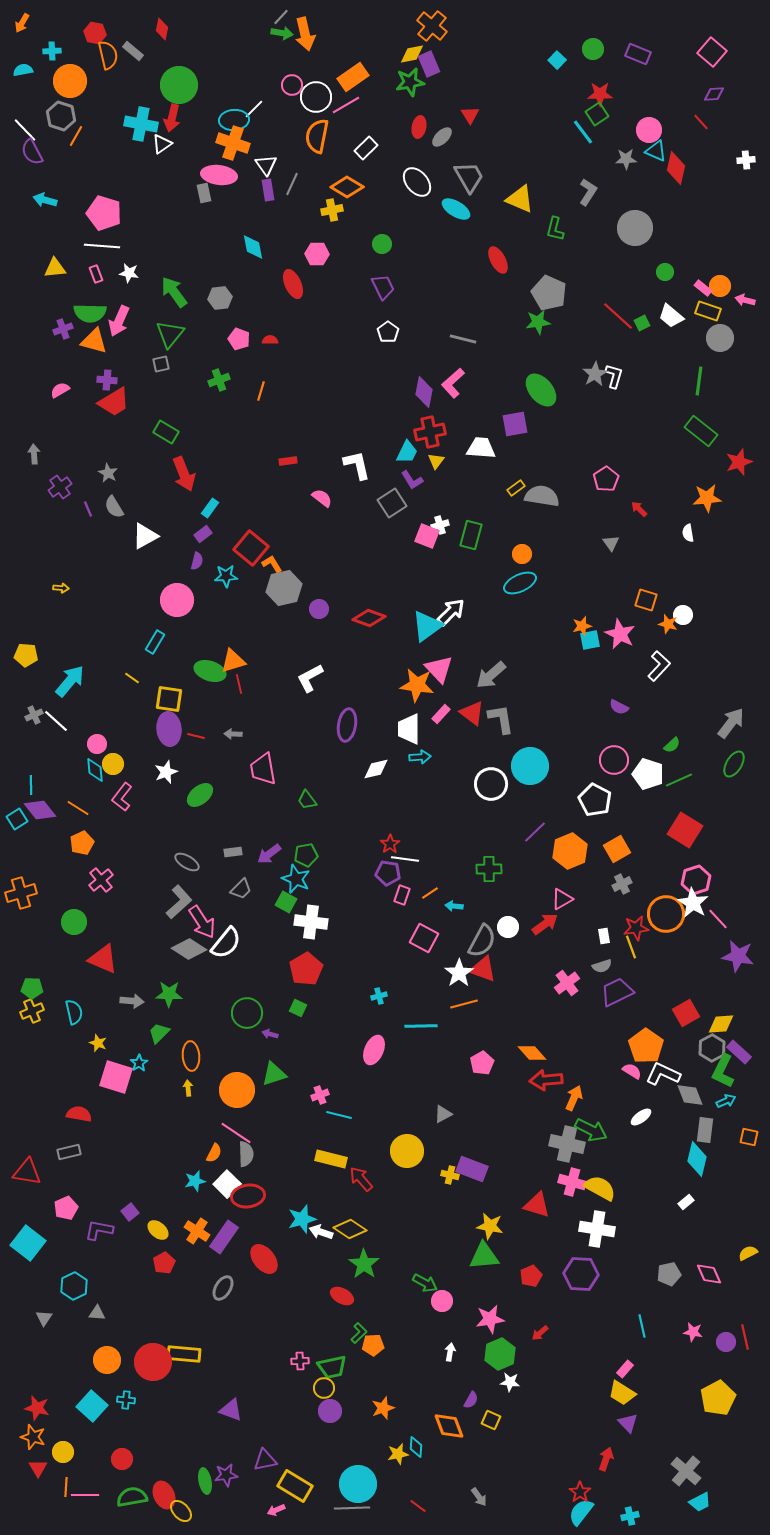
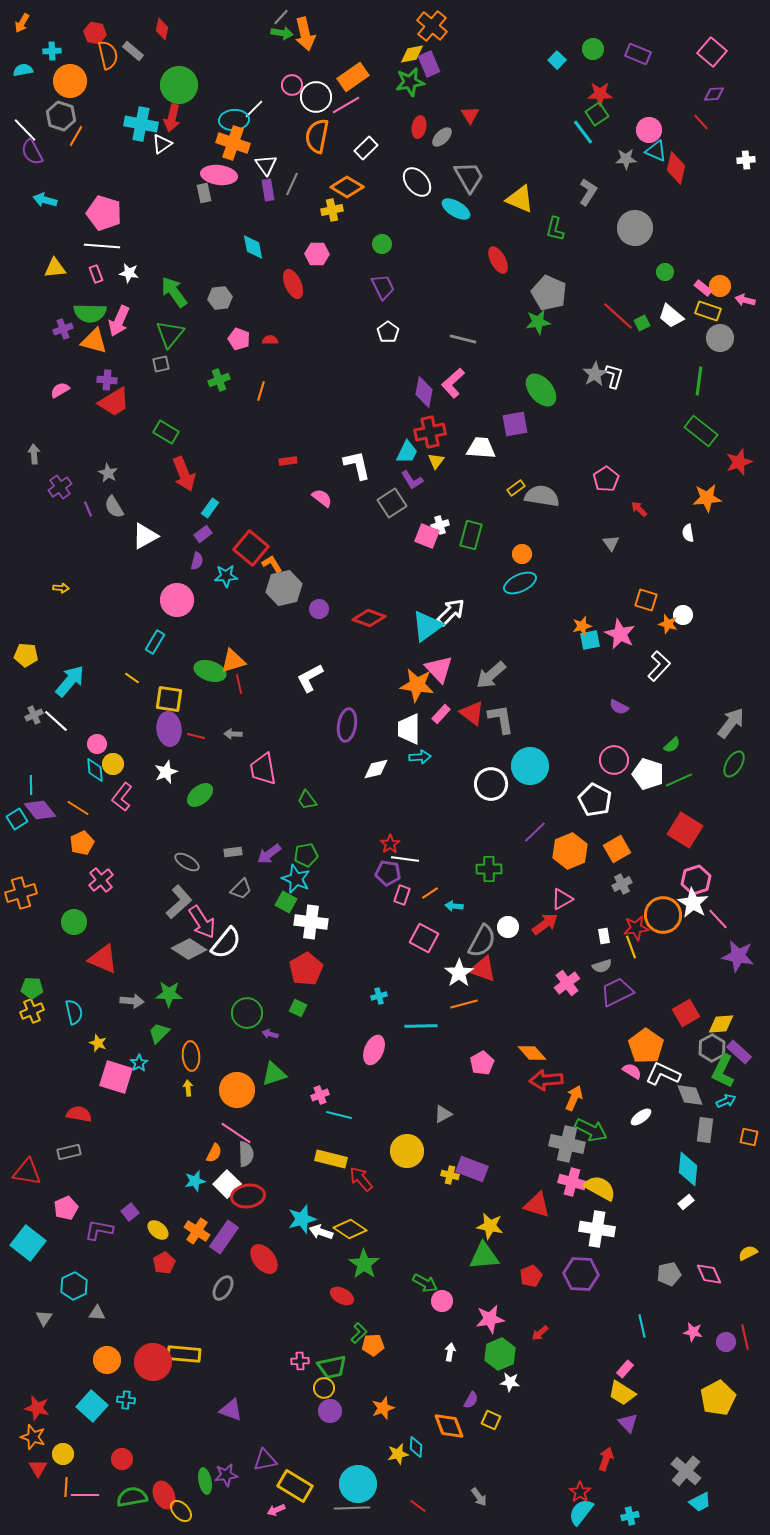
orange circle at (666, 914): moved 3 px left, 1 px down
cyan diamond at (697, 1159): moved 9 px left, 10 px down; rotated 8 degrees counterclockwise
yellow circle at (63, 1452): moved 2 px down
